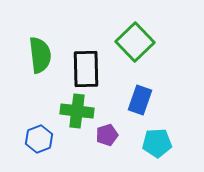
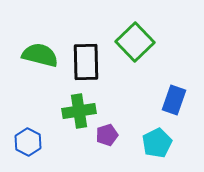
green semicircle: rotated 69 degrees counterclockwise
black rectangle: moved 7 px up
blue rectangle: moved 34 px right
green cross: moved 2 px right; rotated 16 degrees counterclockwise
blue hexagon: moved 11 px left, 3 px down; rotated 12 degrees counterclockwise
cyan pentagon: rotated 24 degrees counterclockwise
